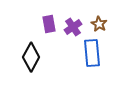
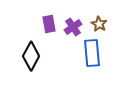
black diamond: moved 1 px up
